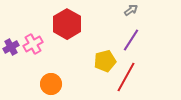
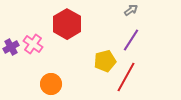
pink cross: rotated 24 degrees counterclockwise
